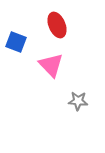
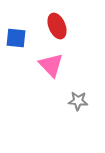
red ellipse: moved 1 px down
blue square: moved 4 px up; rotated 15 degrees counterclockwise
